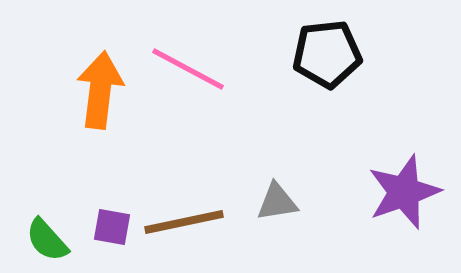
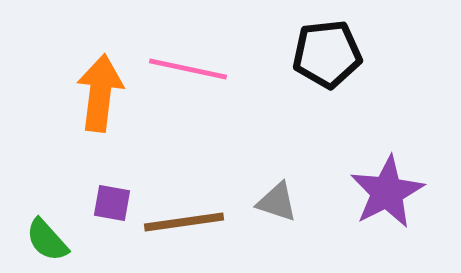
pink line: rotated 16 degrees counterclockwise
orange arrow: moved 3 px down
purple star: moved 17 px left; rotated 8 degrees counterclockwise
gray triangle: rotated 27 degrees clockwise
brown line: rotated 4 degrees clockwise
purple square: moved 24 px up
